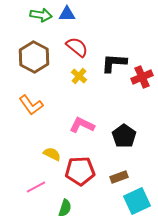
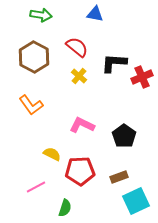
blue triangle: moved 28 px right; rotated 12 degrees clockwise
cyan square: moved 1 px left
